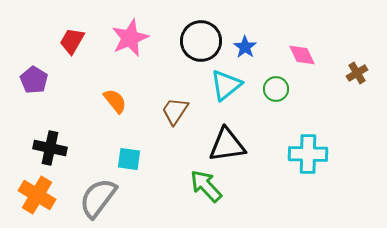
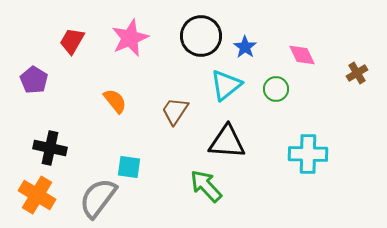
black circle: moved 5 px up
black triangle: moved 3 px up; rotated 12 degrees clockwise
cyan square: moved 8 px down
